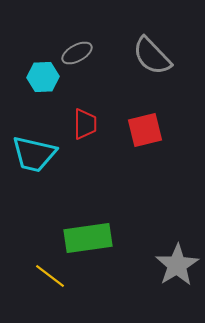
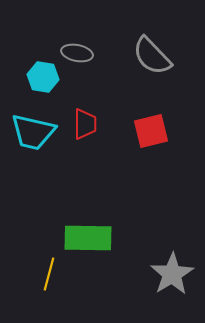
gray ellipse: rotated 40 degrees clockwise
cyan hexagon: rotated 12 degrees clockwise
red square: moved 6 px right, 1 px down
cyan trapezoid: moved 1 px left, 22 px up
green rectangle: rotated 9 degrees clockwise
gray star: moved 5 px left, 9 px down
yellow line: moved 1 px left, 2 px up; rotated 68 degrees clockwise
